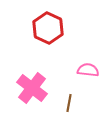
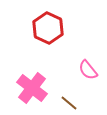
pink semicircle: rotated 135 degrees counterclockwise
brown line: rotated 60 degrees counterclockwise
